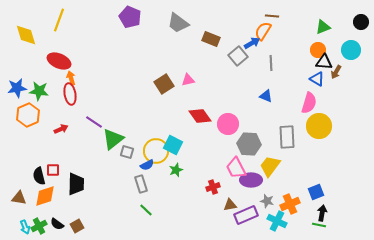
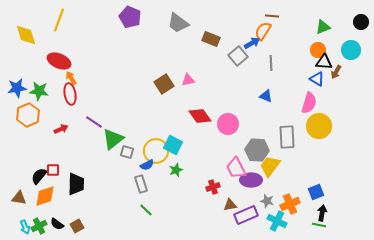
orange arrow at (71, 78): rotated 16 degrees counterclockwise
gray hexagon at (249, 144): moved 8 px right, 6 px down
black semicircle at (39, 176): rotated 54 degrees clockwise
